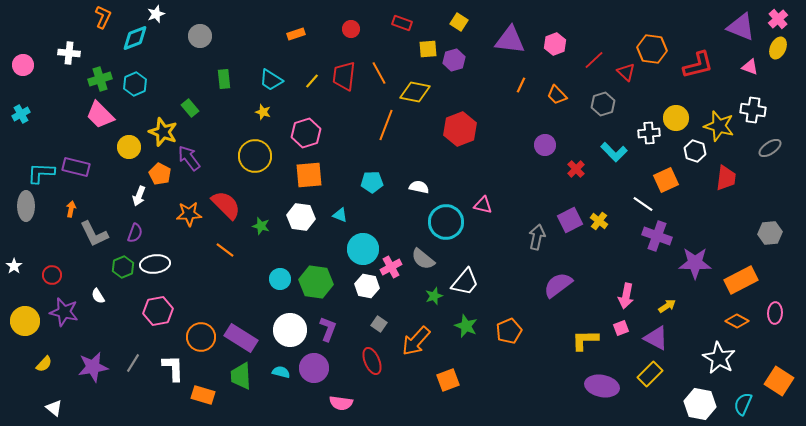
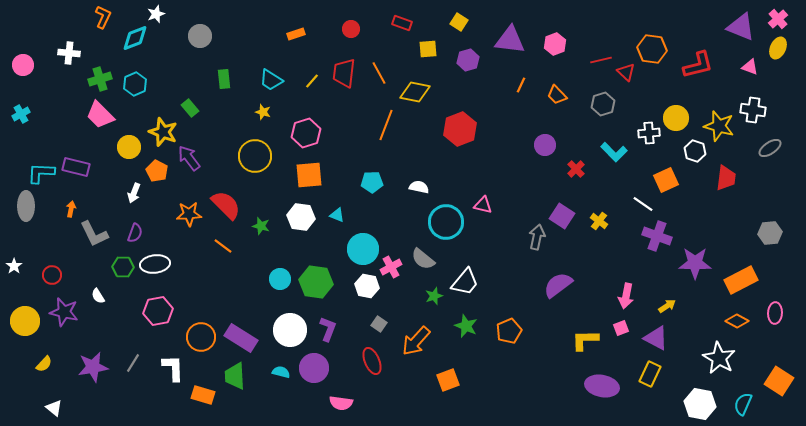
purple hexagon at (454, 60): moved 14 px right
red line at (594, 60): moved 7 px right; rotated 30 degrees clockwise
red trapezoid at (344, 76): moved 3 px up
orange pentagon at (160, 174): moved 3 px left, 3 px up
white arrow at (139, 196): moved 5 px left, 3 px up
cyan triangle at (340, 215): moved 3 px left
purple square at (570, 220): moved 8 px left, 4 px up; rotated 30 degrees counterclockwise
orange line at (225, 250): moved 2 px left, 4 px up
green hexagon at (123, 267): rotated 25 degrees clockwise
yellow rectangle at (650, 374): rotated 20 degrees counterclockwise
green trapezoid at (241, 376): moved 6 px left
